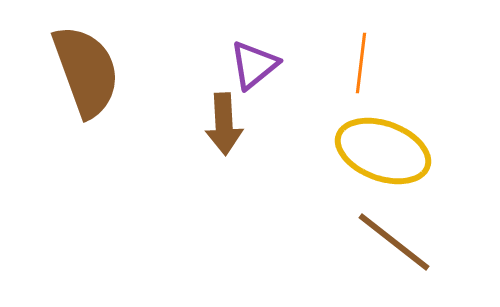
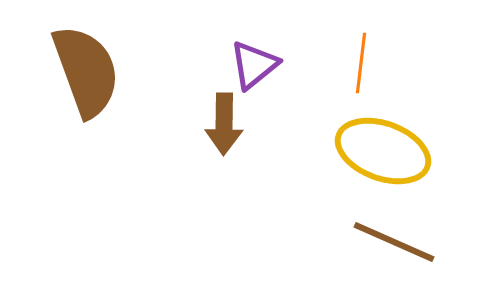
brown arrow: rotated 4 degrees clockwise
brown line: rotated 14 degrees counterclockwise
